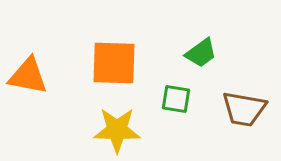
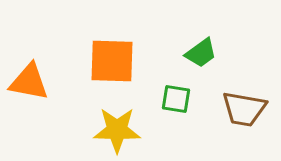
orange square: moved 2 px left, 2 px up
orange triangle: moved 1 px right, 6 px down
